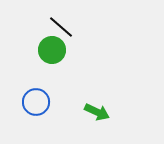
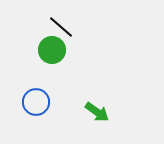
green arrow: rotated 10 degrees clockwise
